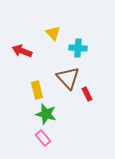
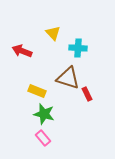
brown triangle: rotated 30 degrees counterclockwise
yellow rectangle: moved 1 px down; rotated 54 degrees counterclockwise
green star: moved 2 px left
